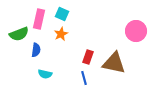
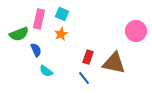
blue semicircle: rotated 32 degrees counterclockwise
cyan semicircle: moved 1 px right, 3 px up; rotated 24 degrees clockwise
blue line: rotated 24 degrees counterclockwise
